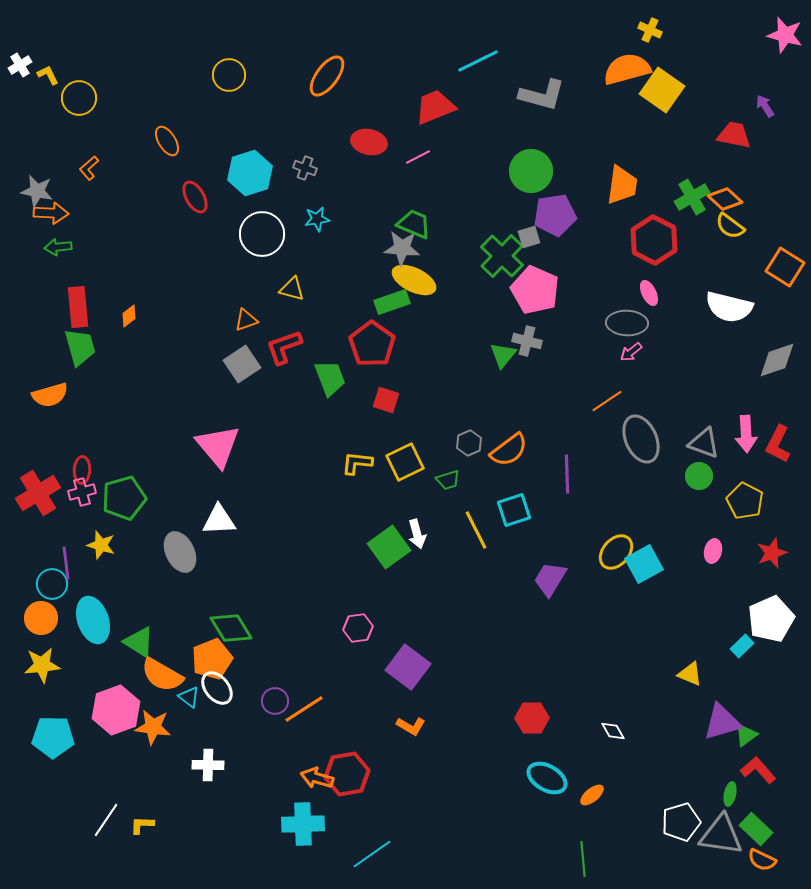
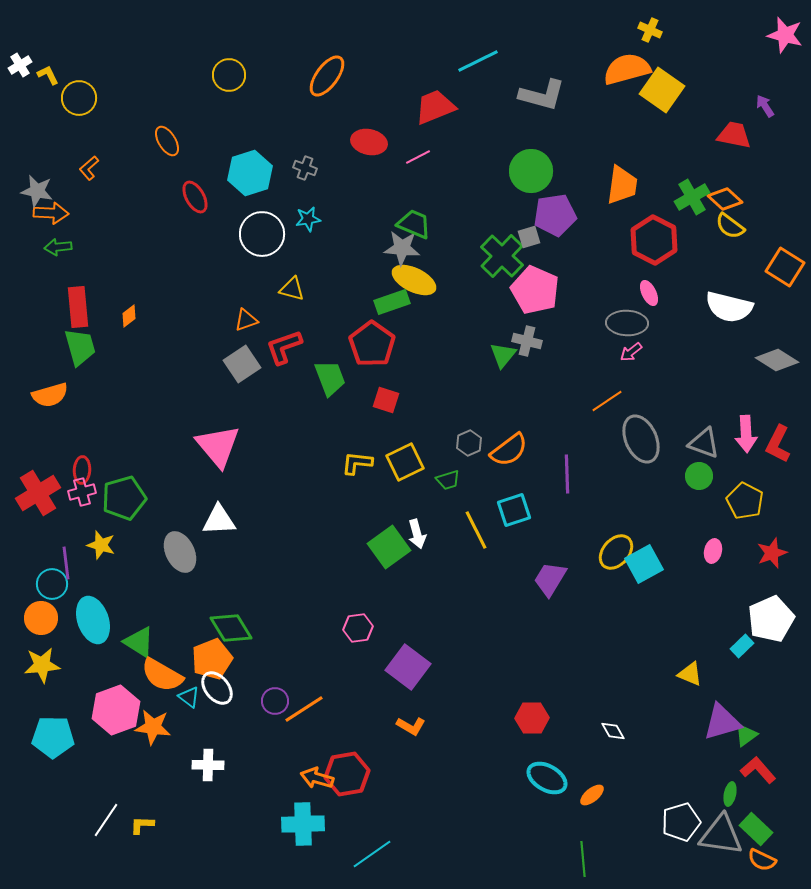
cyan star at (317, 219): moved 9 px left
gray diamond at (777, 360): rotated 51 degrees clockwise
